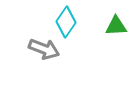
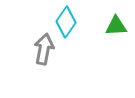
gray arrow: rotated 100 degrees counterclockwise
